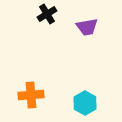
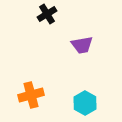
purple trapezoid: moved 5 px left, 18 px down
orange cross: rotated 10 degrees counterclockwise
